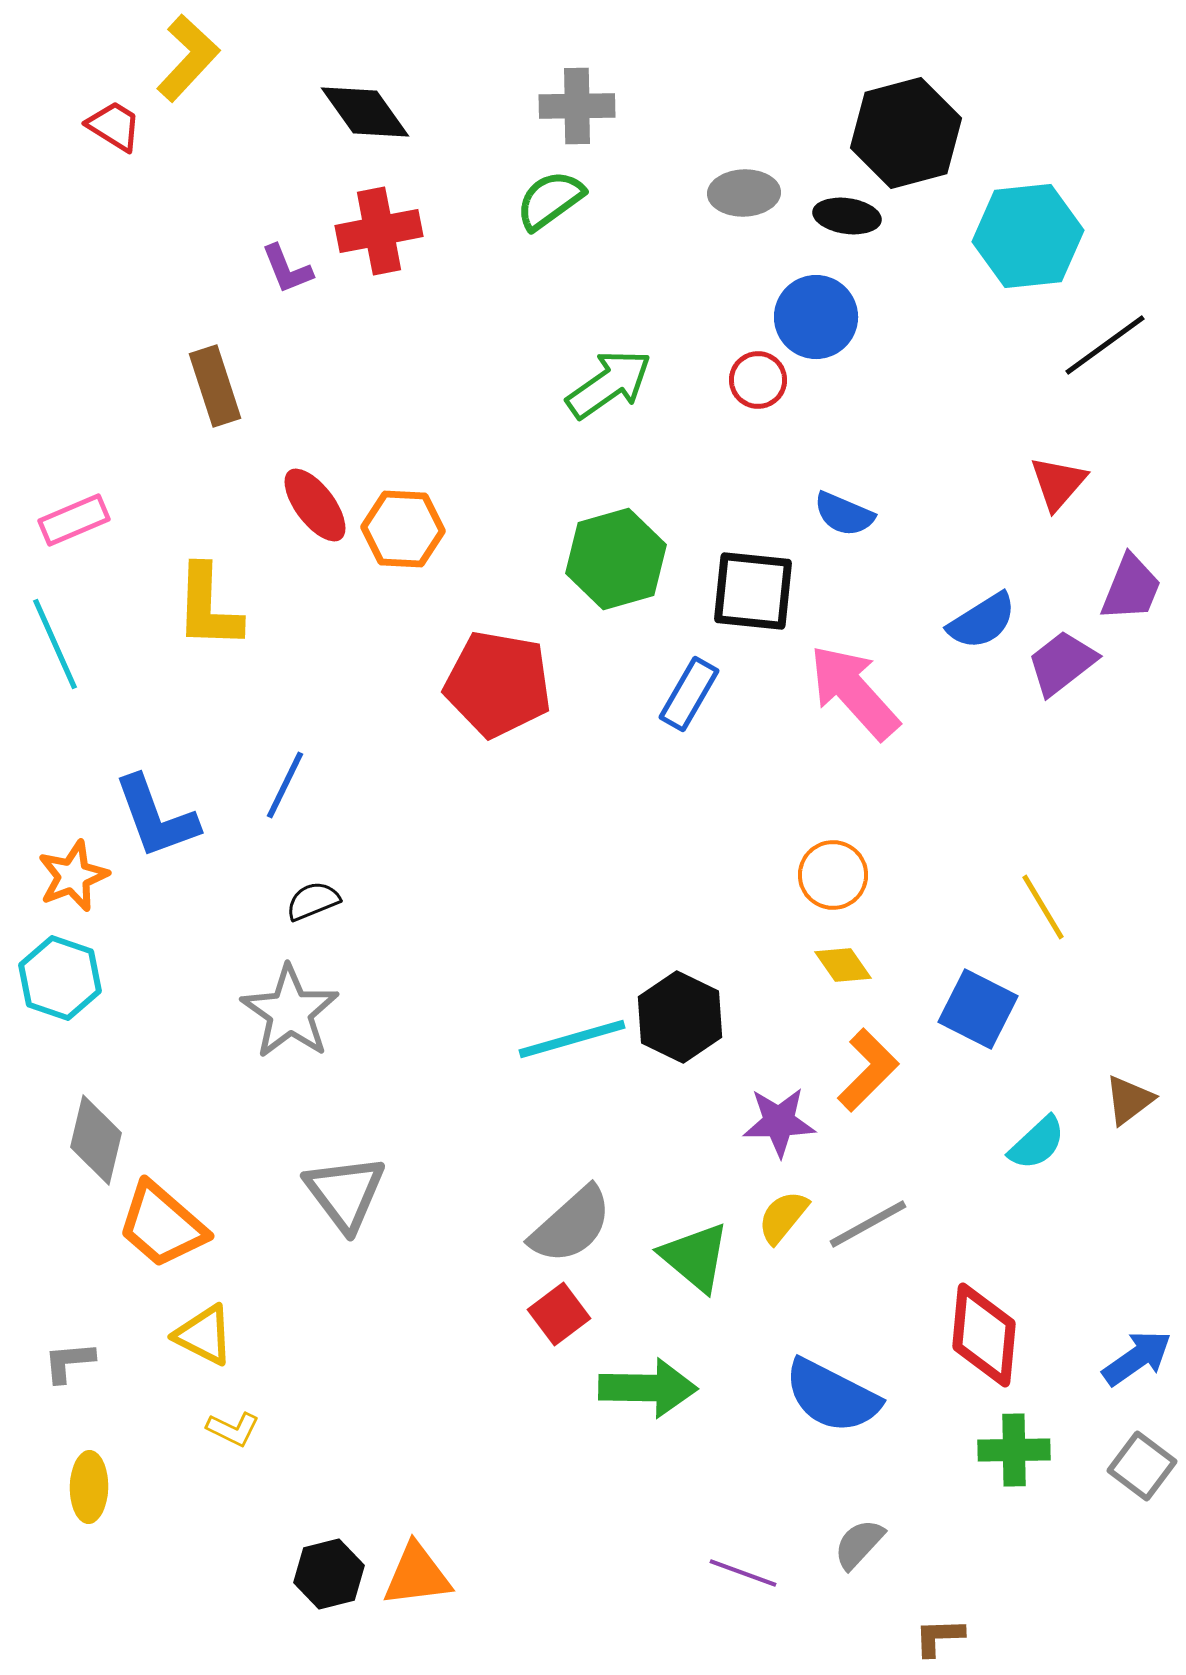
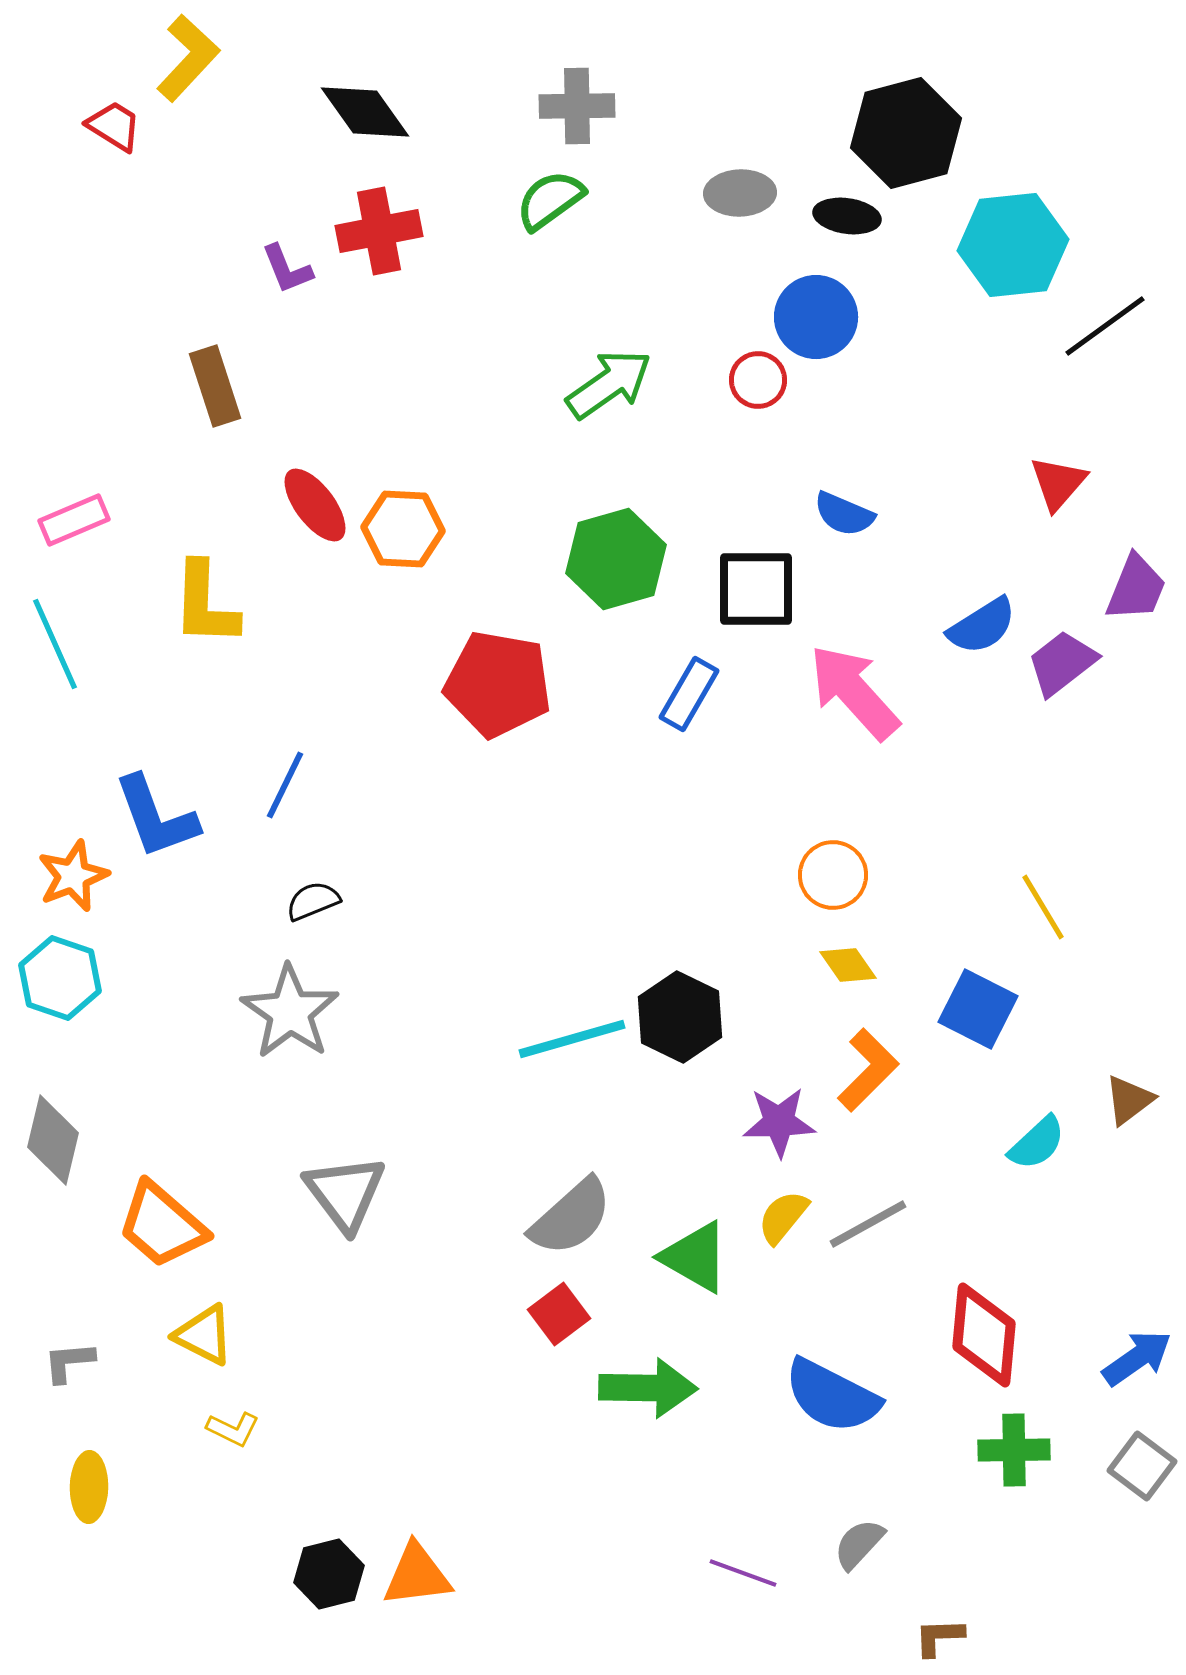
gray ellipse at (744, 193): moved 4 px left
cyan hexagon at (1028, 236): moved 15 px left, 9 px down
black line at (1105, 345): moved 19 px up
purple trapezoid at (1131, 588): moved 5 px right
black square at (753, 591): moved 3 px right, 2 px up; rotated 6 degrees counterclockwise
yellow L-shape at (208, 607): moved 3 px left, 3 px up
blue semicircle at (982, 621): moved 5 px down
yellow diamond at (843, 965): moved 5 px right
gray diamond at (96, 1140): moved 43 px left
gray semicircle at (571, 1225): moved 8 px up
green triangle at (695, 1257): rotated 10 degrees counterclockwise
